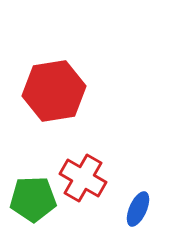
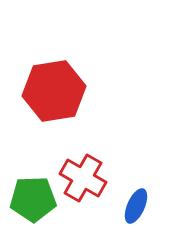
blue ellipse: moved 2 px left, 3 px up
